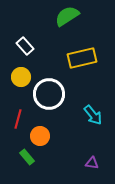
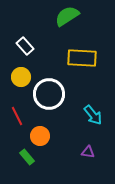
yellow rectangle: rotated 16 degrees clockwise
red line: moved 1 px left, 3 px up; rotated 42 degrees counterclockwise
purple triangle: moved 4 px left, 11 px up
